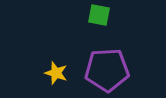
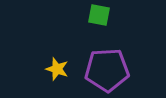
yellow star: moved 1 px right, 4 px up
